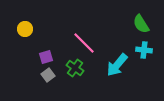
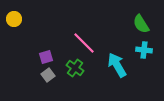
yellow circle: moved 11 px left, 10 px up
cyan arrow: rotated 110 degrees clockwise
